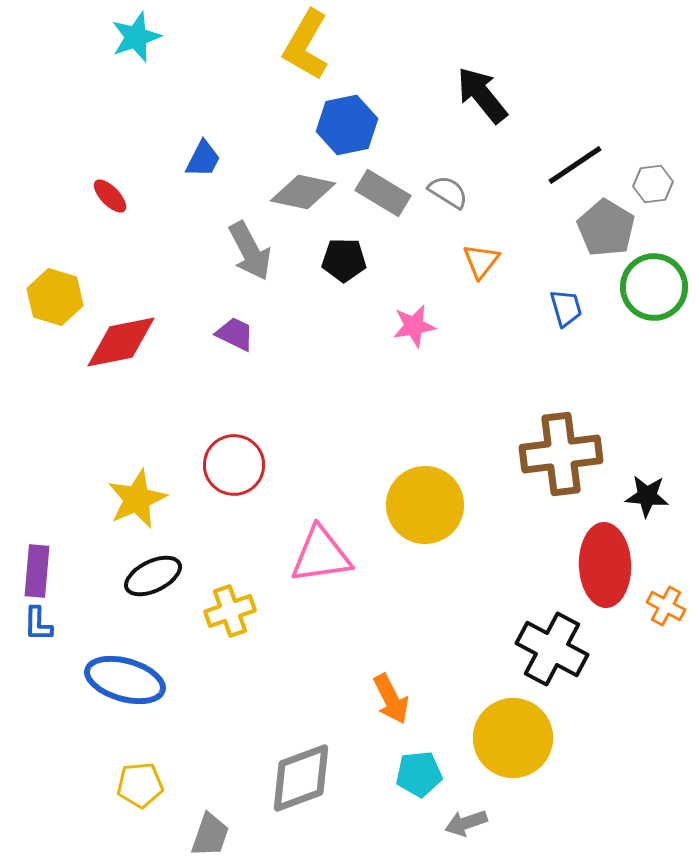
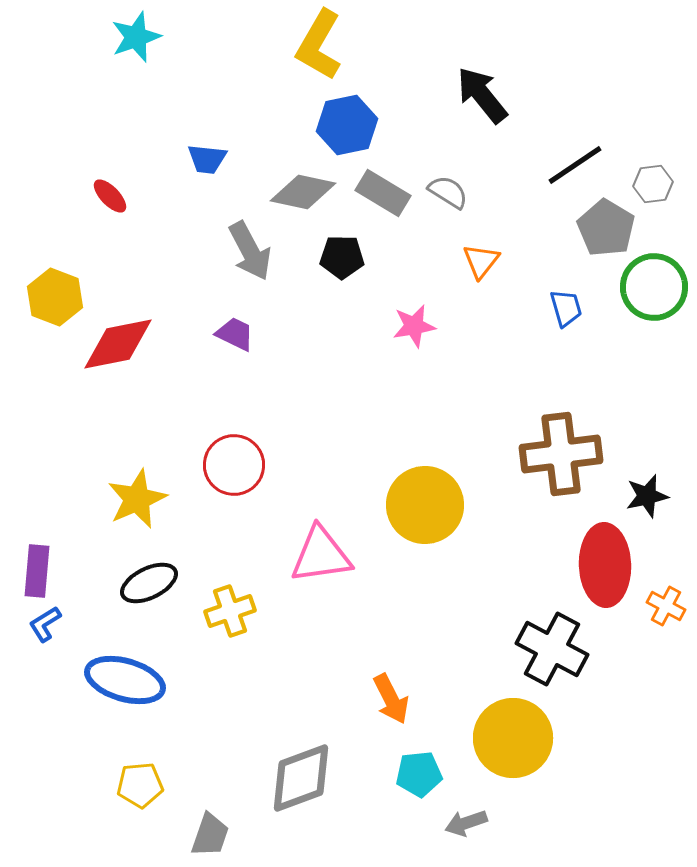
yellow L-shape at (306, 45): moved 13 px right
blue trapezoid at (203, 159): moved 4 px right; rotated 69 degrees clockwise
black pentagon at (344, 260): moved 2 px left, 3 px up
yellow hexagon at (55, 297): rotated 4 degrees clockwise
red diamond at (121, 342): moved 3 px left, 2 px down
black star at (647, 496): rotated 18 degrees counterclockwise
black ellipse at (153, 576): moved 4 px left, 7 px down
blue L-shape at (38, 624): moved 7 px right; rotated 57 degrees clockwise
